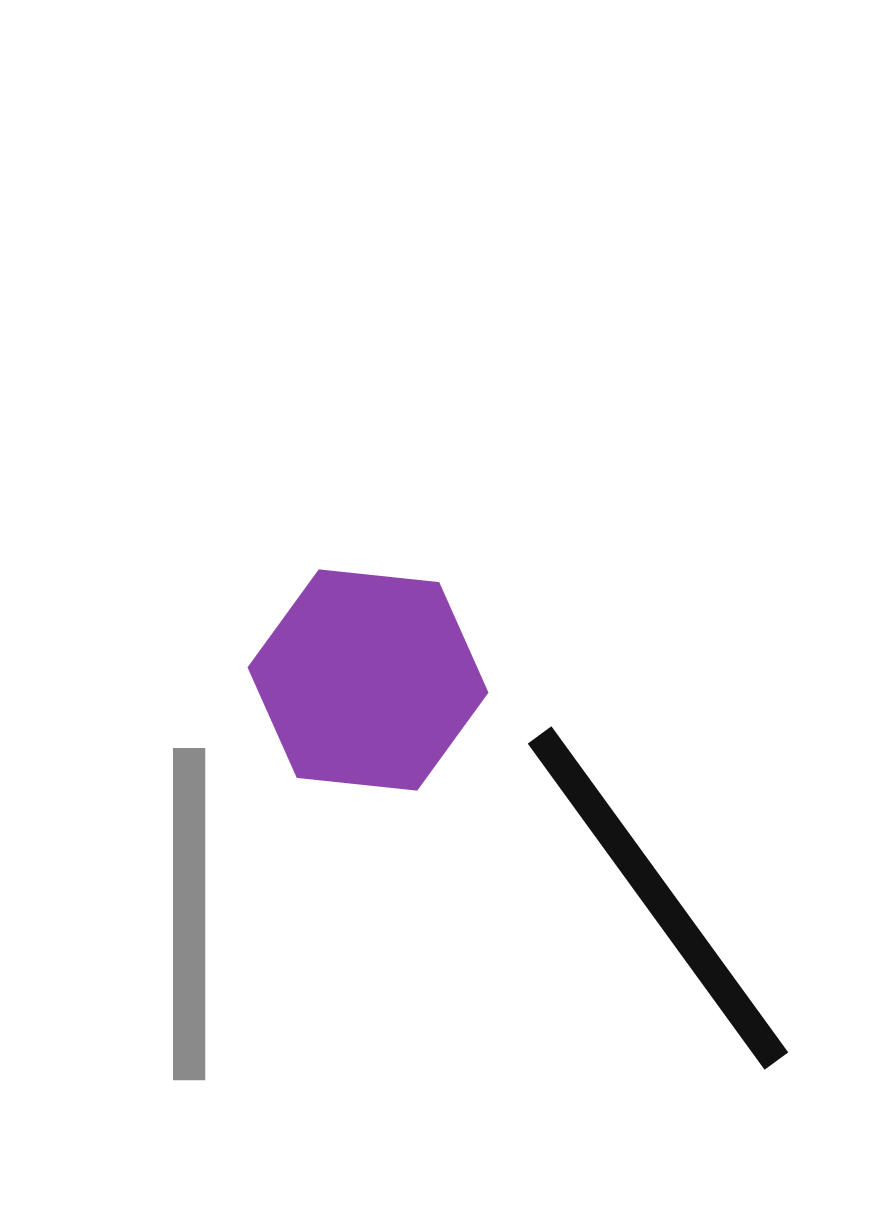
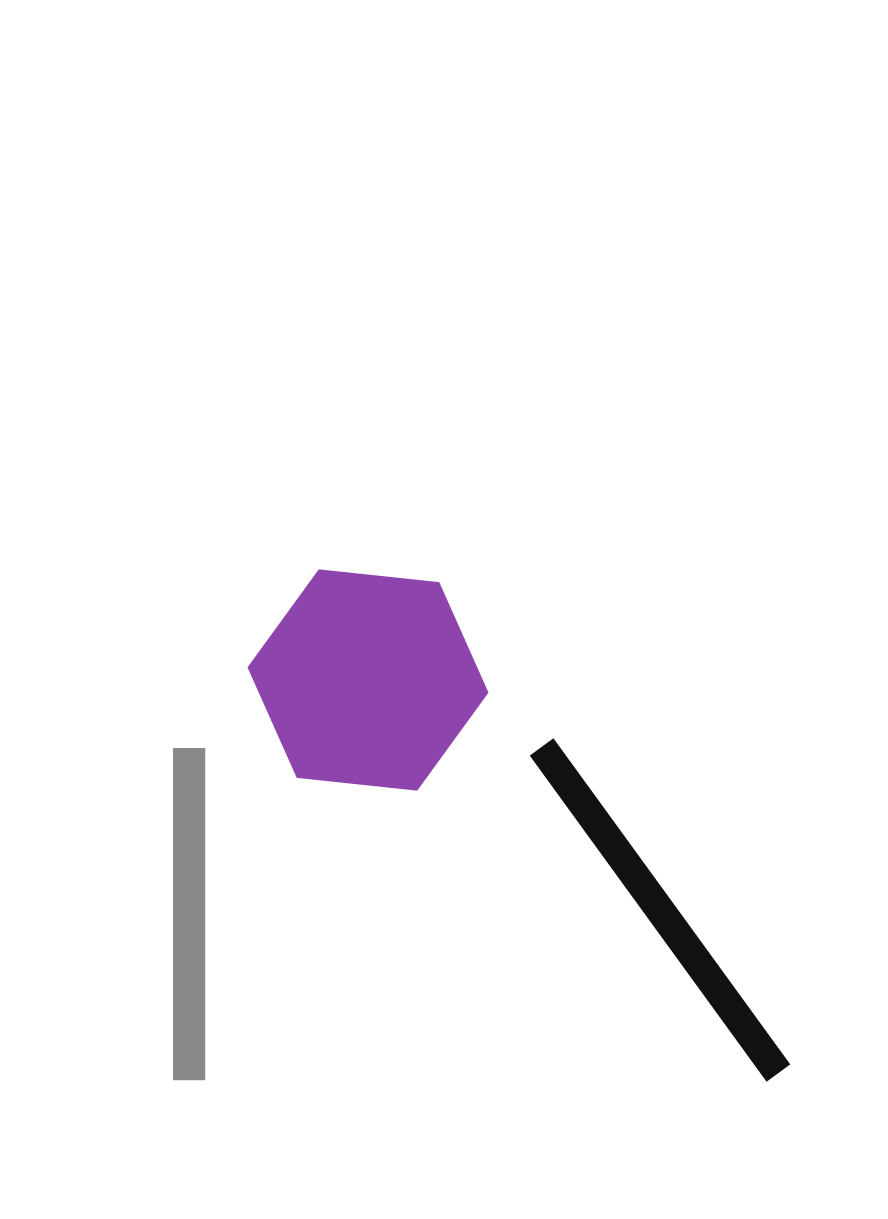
black line: moved 2 px right, 12 px down
